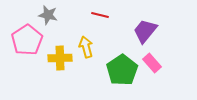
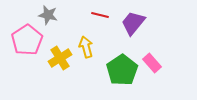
purple trapezoid: moved 12 px left, 8 px up
yellow cross: rotated 30 degrees counterclockwise
